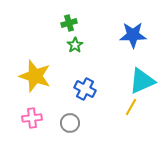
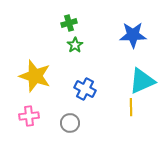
yellow line: rotated 30 degrees counterclockwise
pink cross: moved 3 px left, 2 px up
